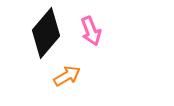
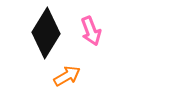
black diamond: rotated 9 degrees counterclockwise
